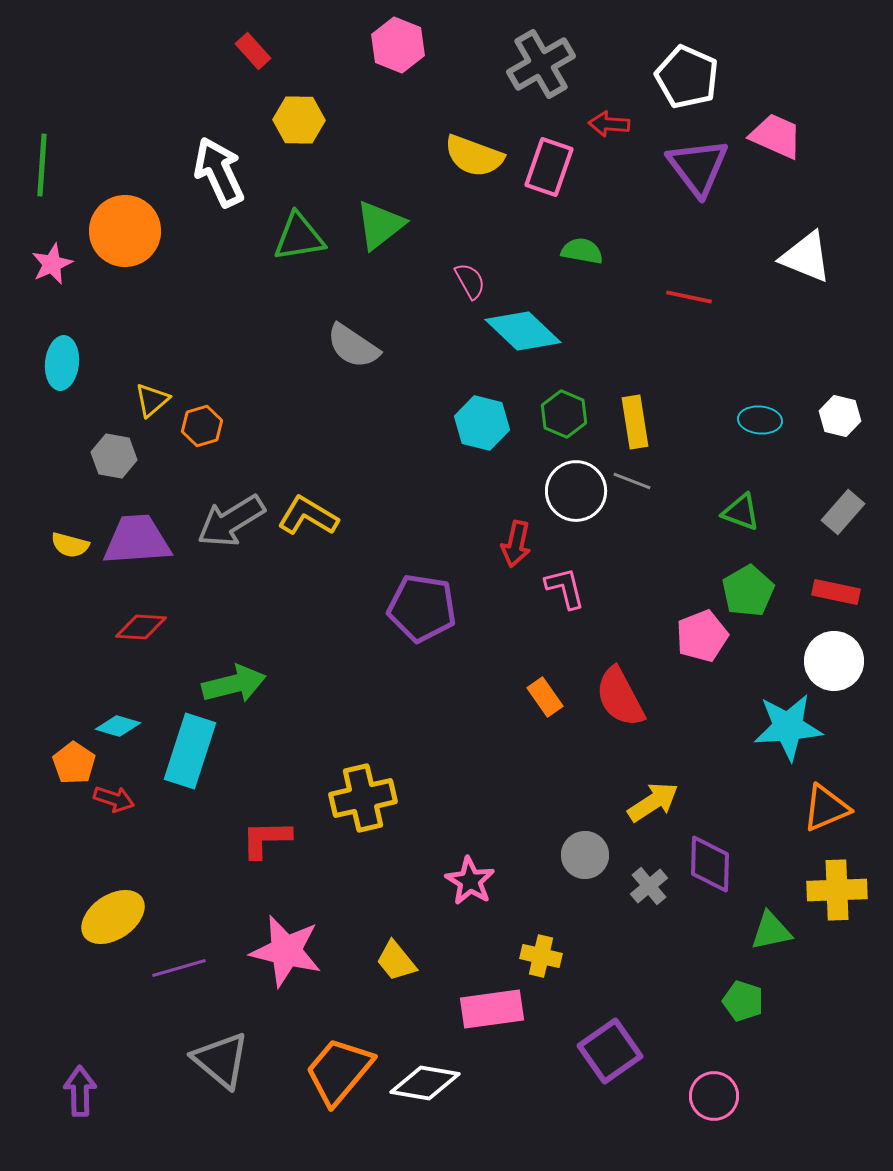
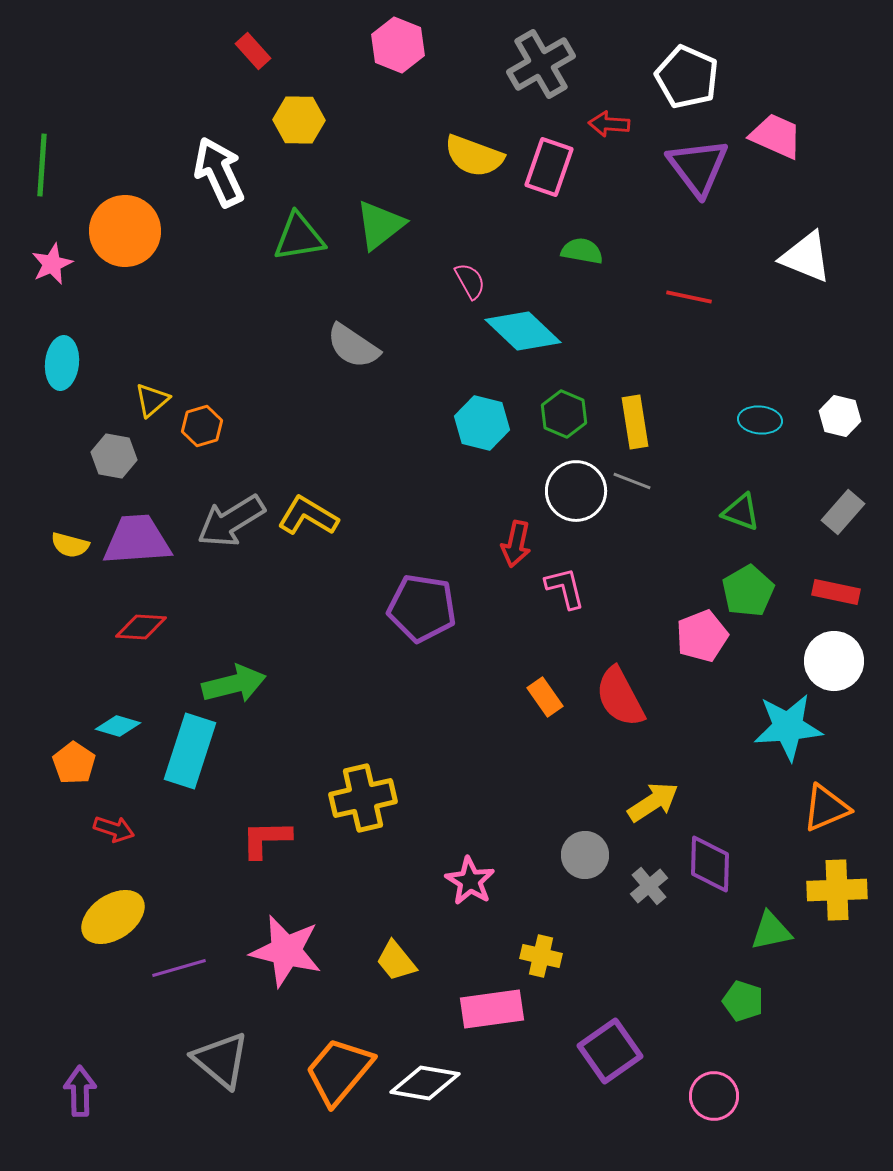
red arrow at (114, 799): moved 30 px down
